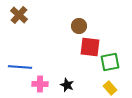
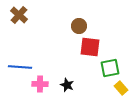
green square: moved 6 px down
yellow rectangle: moved 11 px right
